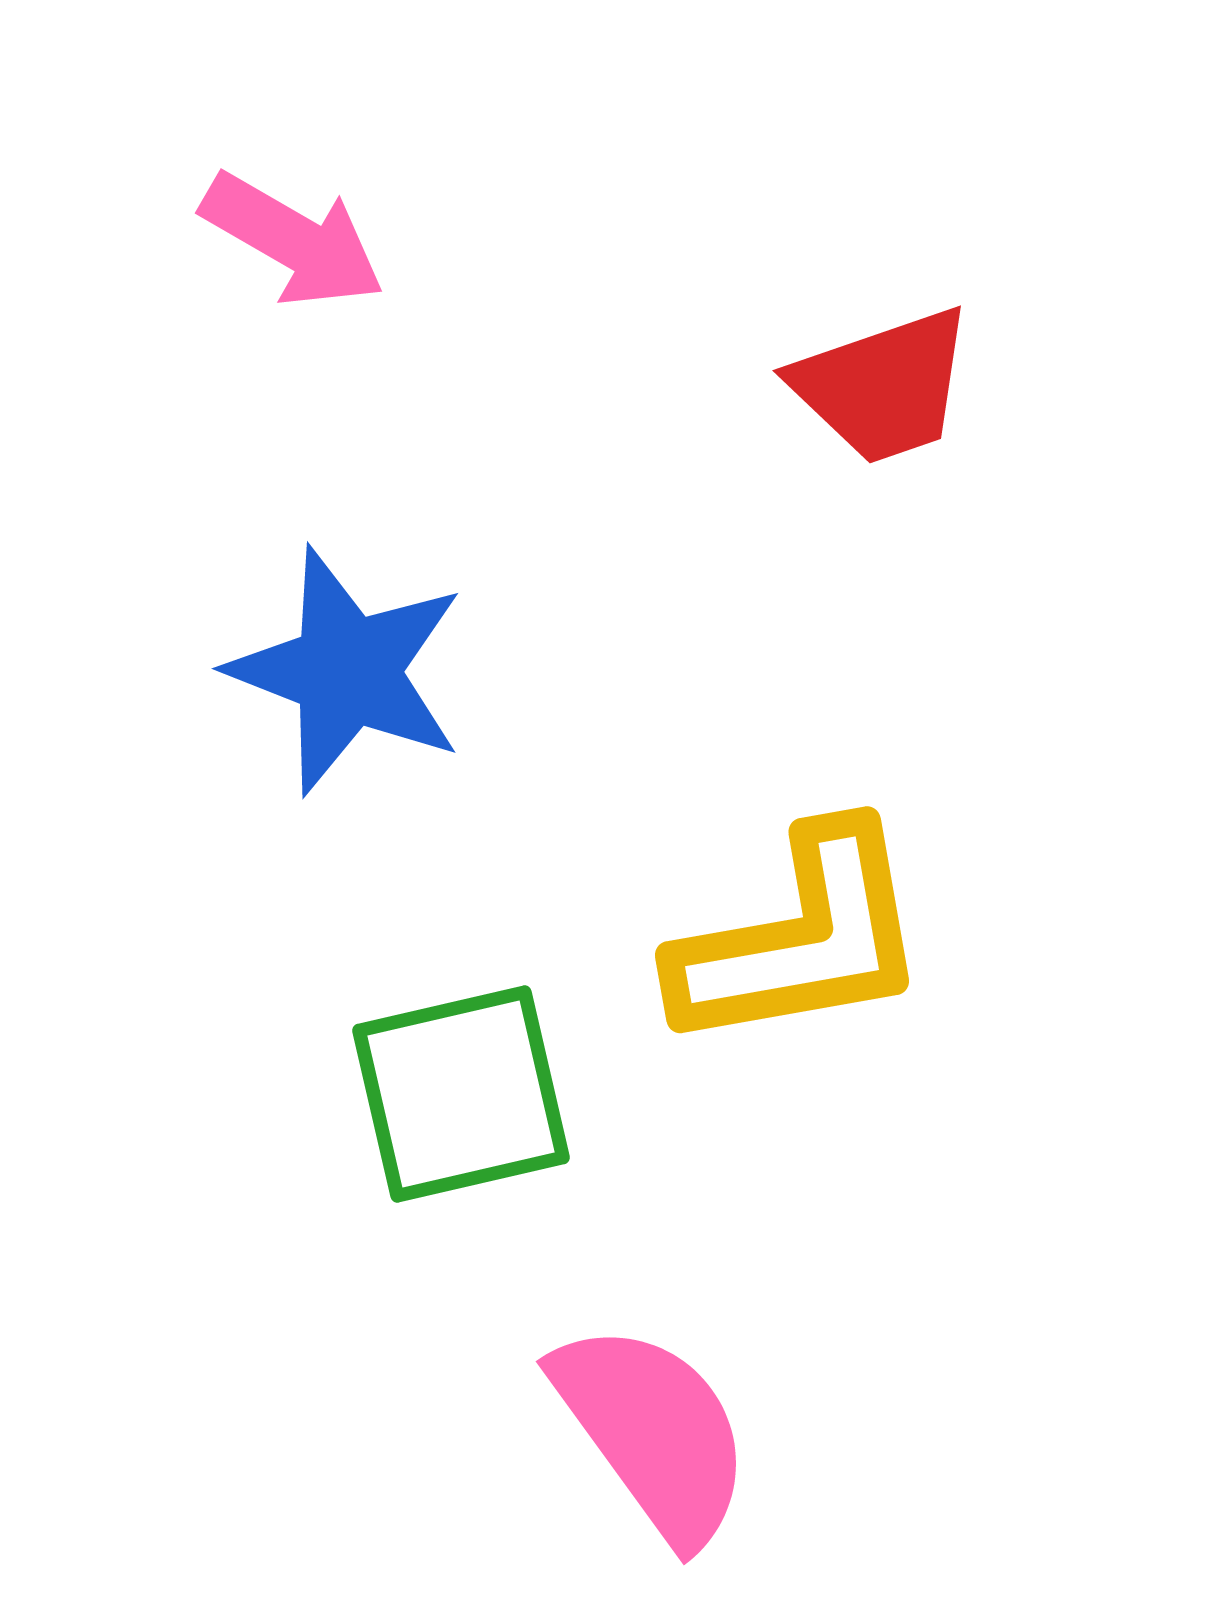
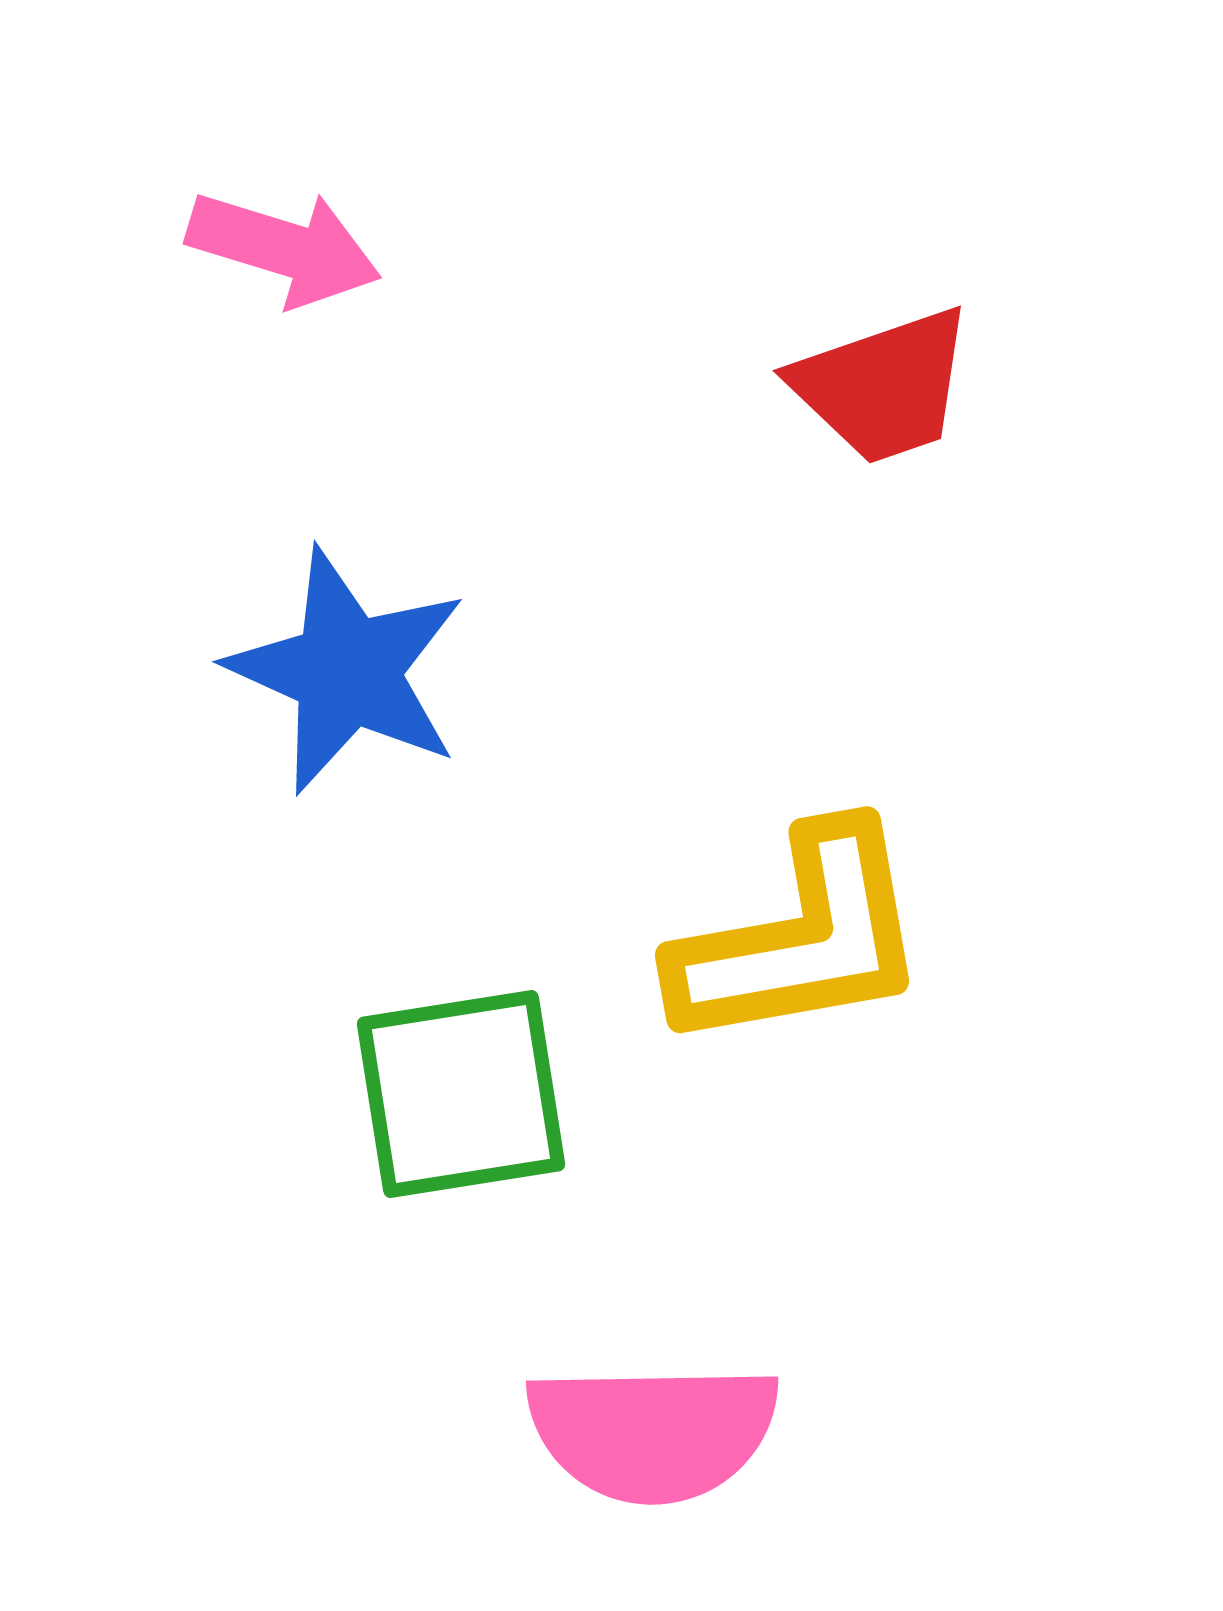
pink arrow: moved 9 px left, 8 px down; rotated 13 degrees counterclockwise
blue star: rotated 3 degrees clockwise
green square: rotated 4 degrees clockwise
pink semicircle: rotated 125 degrees clockwise
